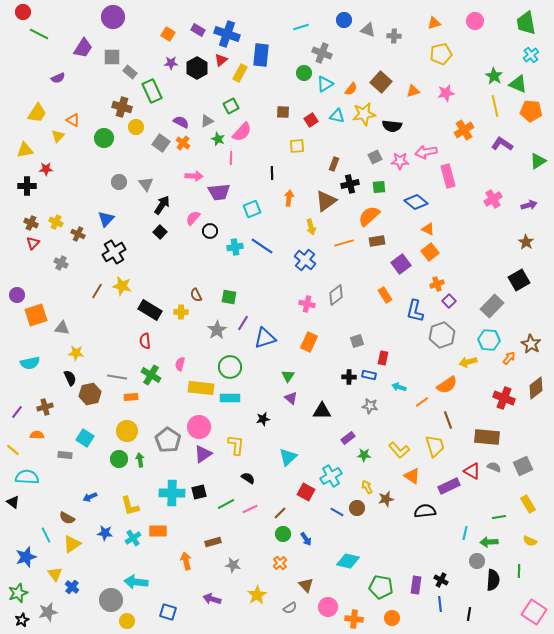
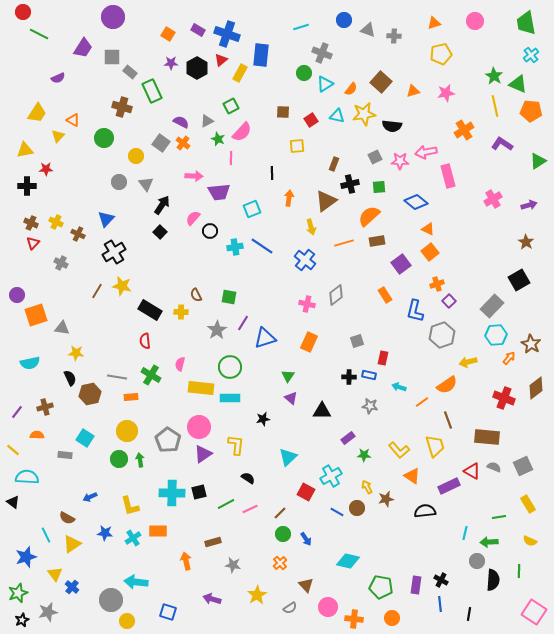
yellow circle at (136, 127): moved 29 px down
cyan hexagon at (489, 340): moved 7 px right, 5 px up; rotated 10 degrees counterclockwise
